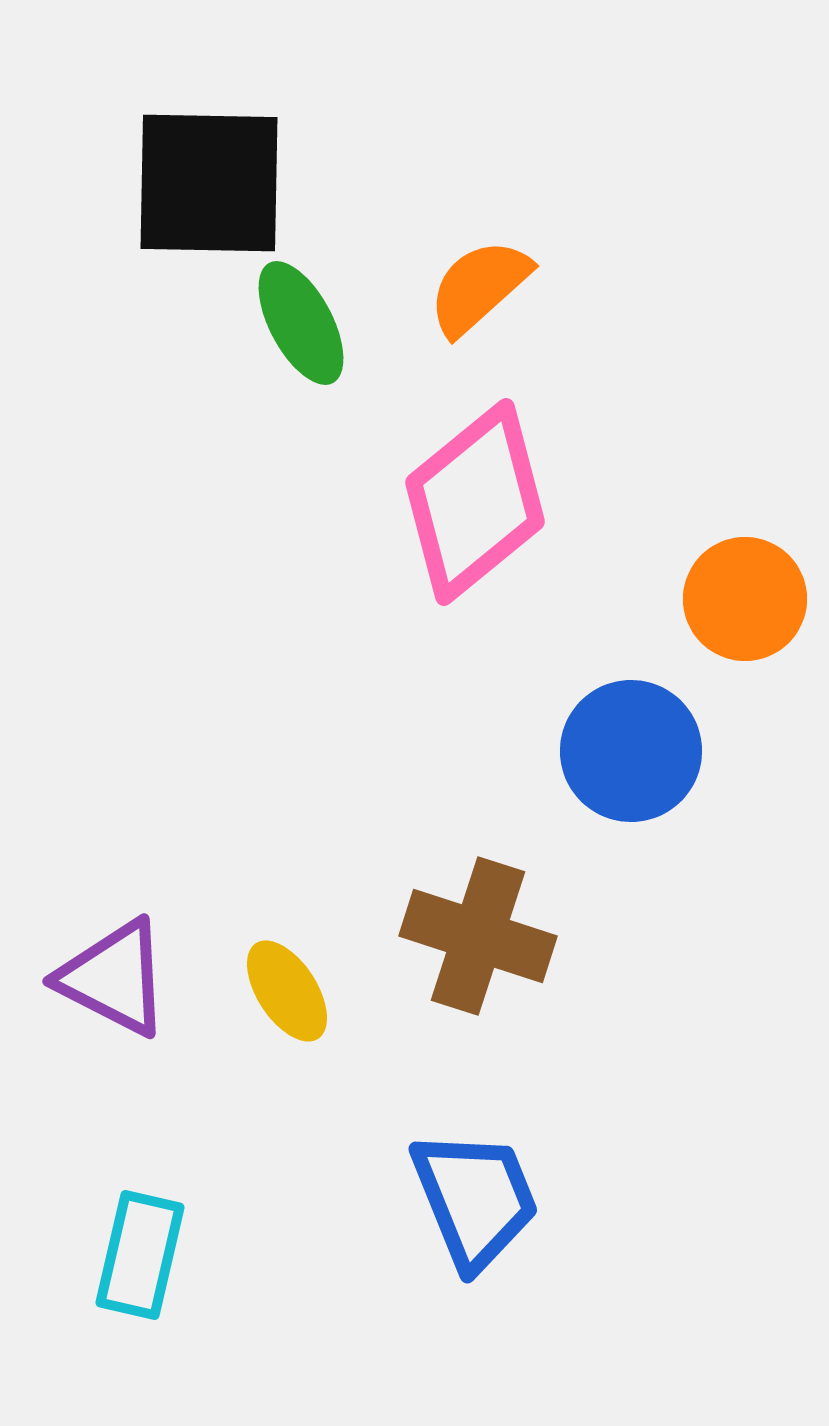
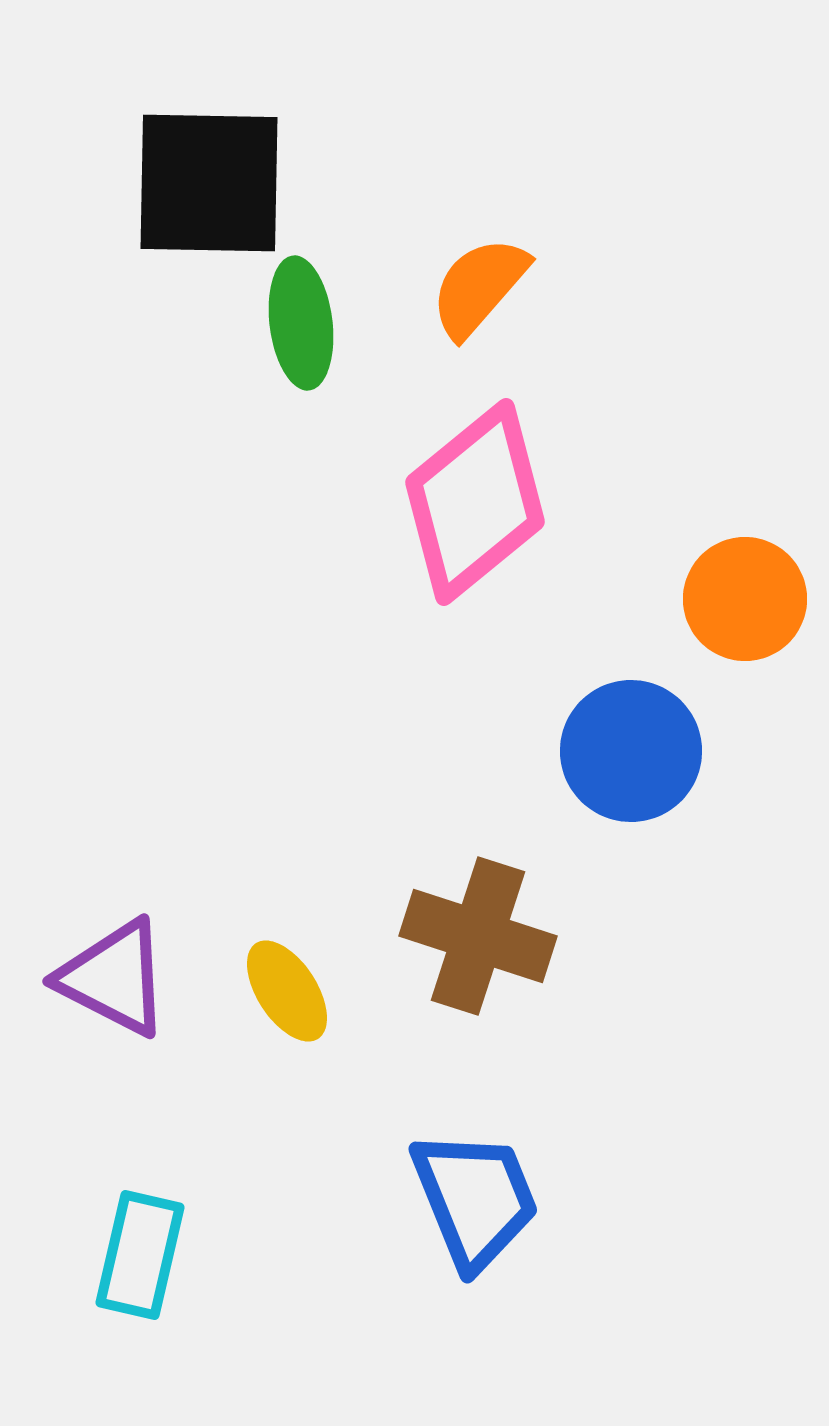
orange semicircle: rotated 7 degrees counterclockwise
green ellipse: rotated 21 degrees clockwise
